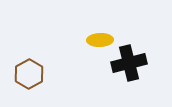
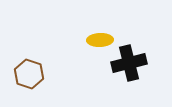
brown hexagon: rotated 12 degrees counterclockwise
